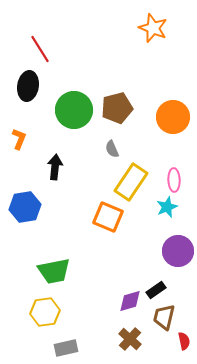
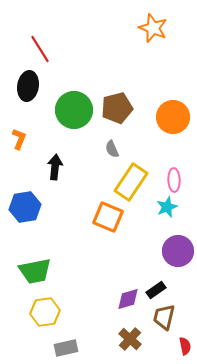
green trapezoid: moved 19 px left
purple diamond: moved 2 px left, 2 px up
red semicircle: moved 1 px right, 5 px down
